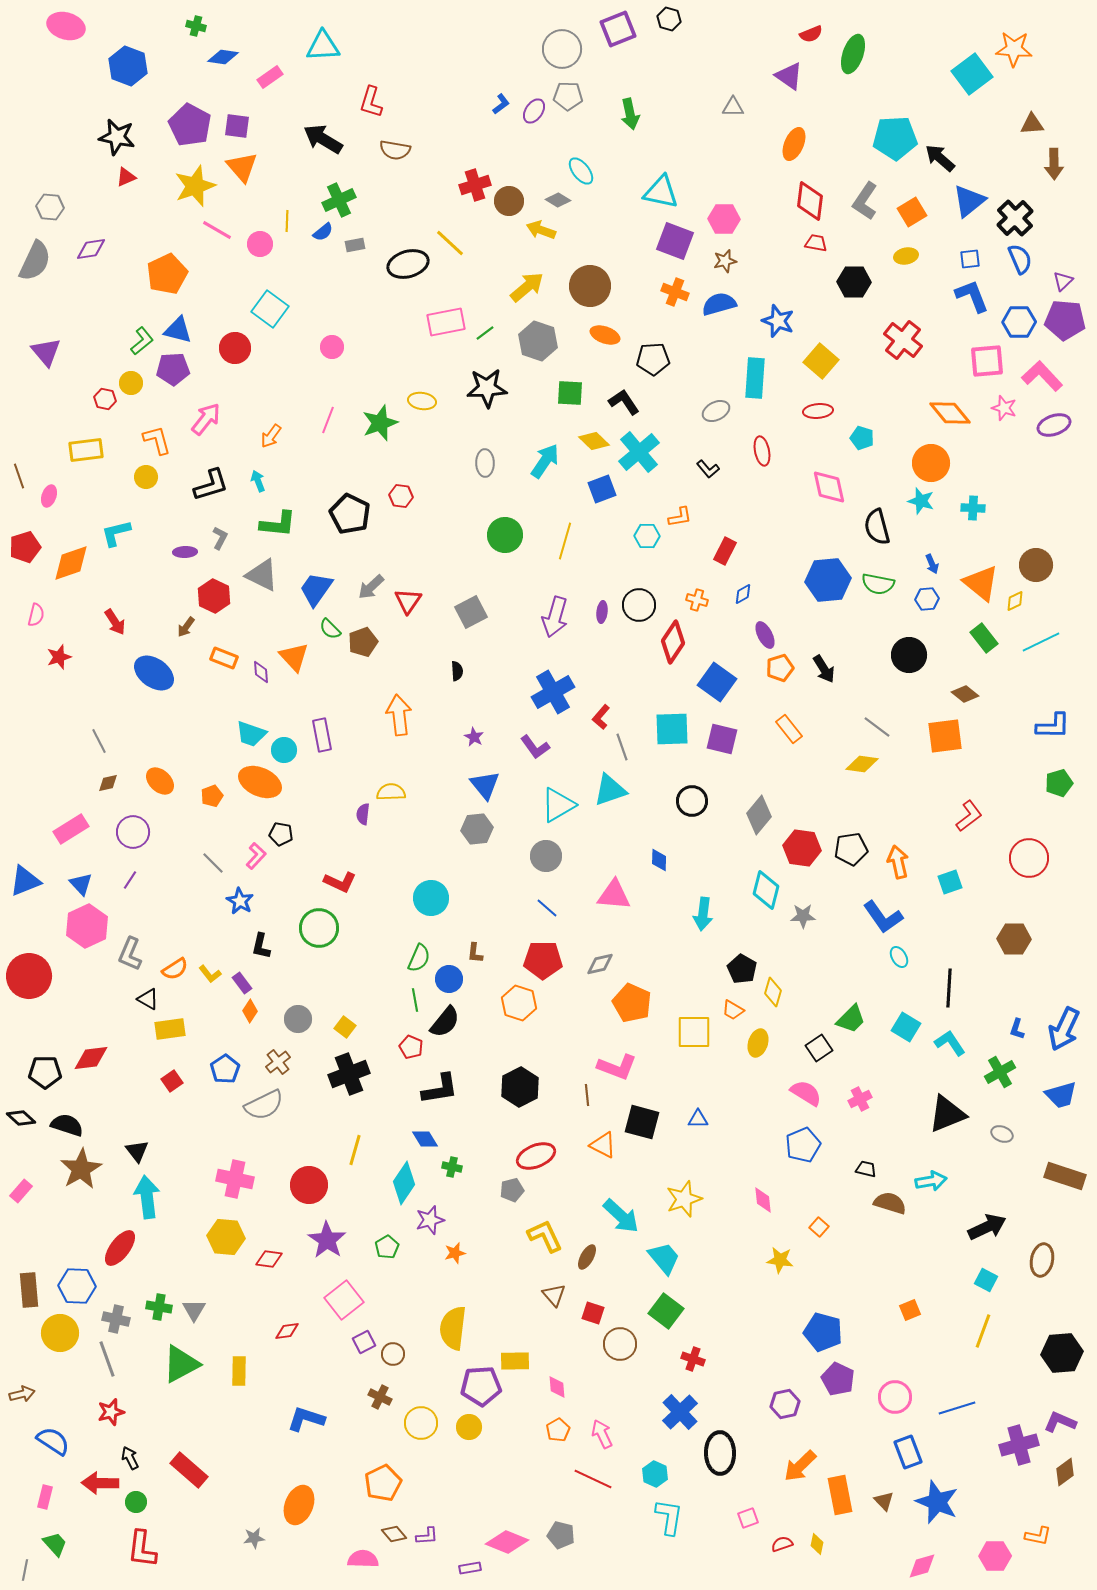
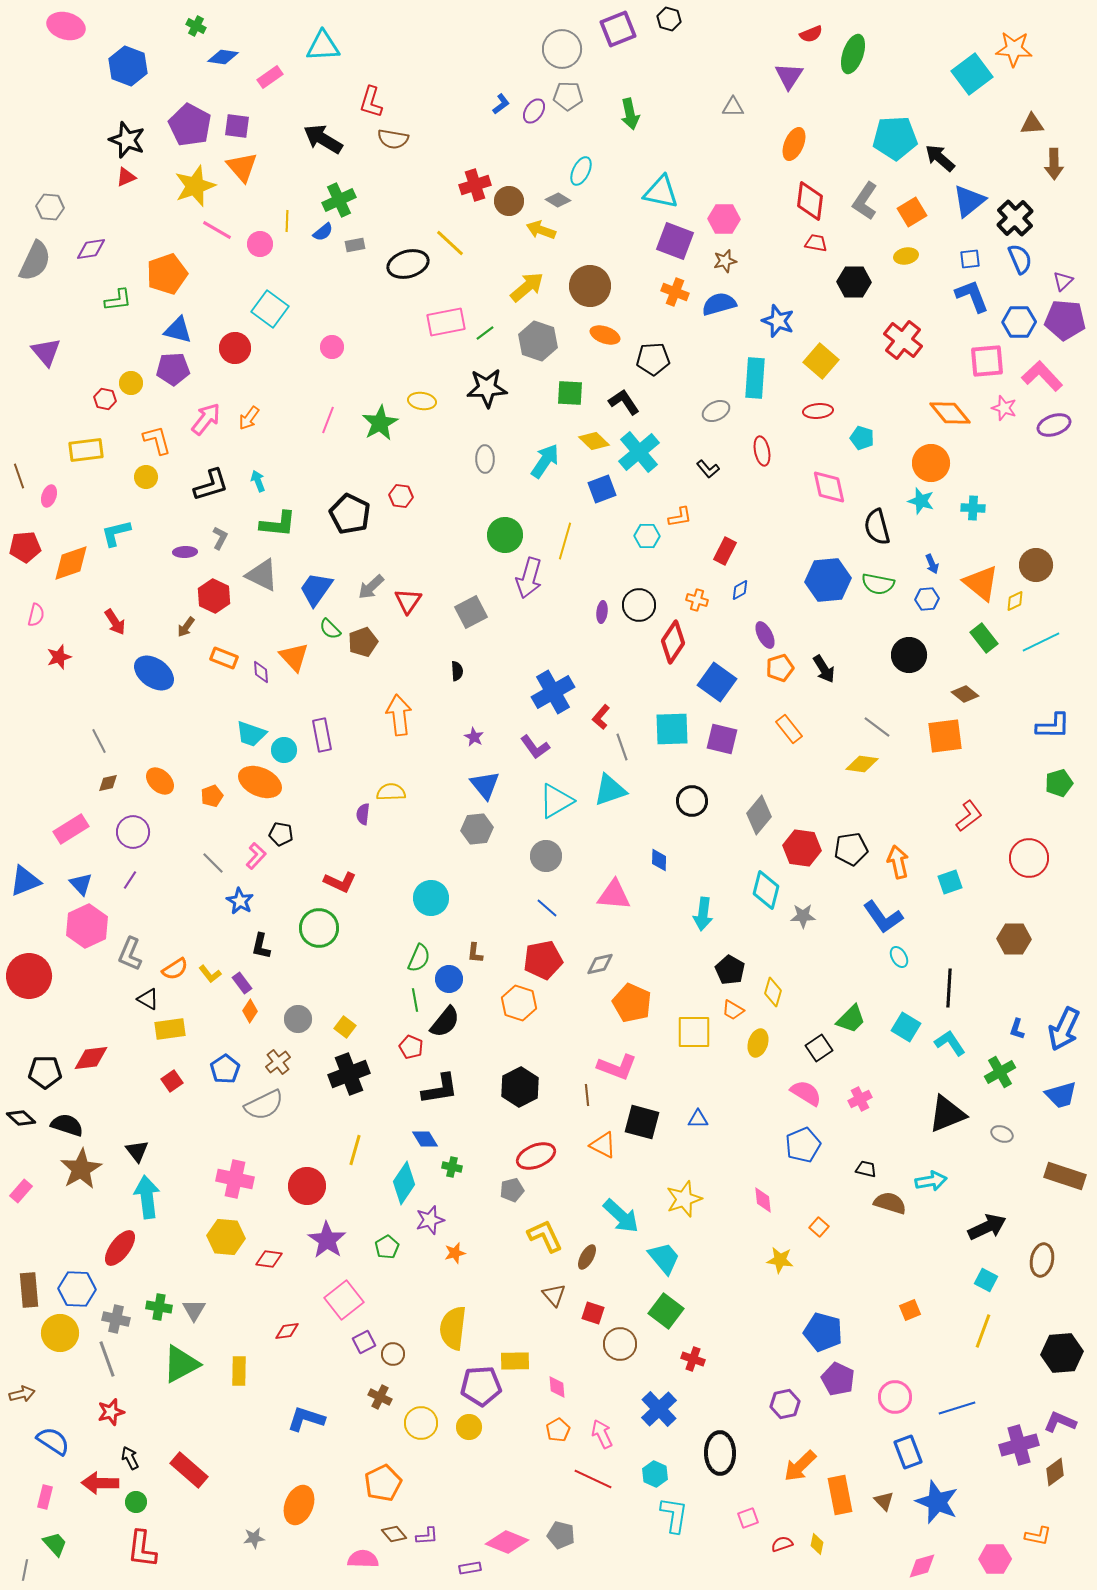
green cross at (196, 26): rotated 12 degrees clockwise
purple triangle at (789, 76): rotated 28 degrees clockwise
black star at (117, 137): moved 10 px right, 3 px down; rotated 9 degrees clockwise
brown semicircle at (395, 150): moved 2 px left, 11 px up
cyan ellipse at (581, 171): rotated 64 degrees clockwise
orange pentagon at (167, 274): rotated 6 degrees clockwise
green L-shape at (142, 341): moved 24 px left, 41 px up; rotated 32 degrees clockwise
green star at (380, 423): rotated 9 degrees counterclockwise
orange arrow at (271, 436): moved 22 px left, 18 px up
gray ellipse at (485, 463): moved 4 px up
red pentagon at (25, 547): rotated 12 degrees clockwise
blue diamond at (743, 594): moved 3 px left, 4 px up
purple arrow at (555, 617): moved 26 px left, 39 px up
cyan triangle at (558, 805): moved 2 px left, 4 px up
red pentagon at (543, 960): rotated 12 degrees counterclockwise
black pentagon at (742, 969): moved 12 px left, 1 px down
red circle at (309, 1185): moved 2 px left, 1 px down
blue hexagon at (77, 1286): moved 3 px down
blue cross at (680, 1412): moved 21 px left, 3 px up
brown diamond at (1065, 1472): moved 10 px left
cyan L-shape at (669, 1517): moved 5 px right, 2 px up
pink hexagon at (995, 1556): moved 3 px down
